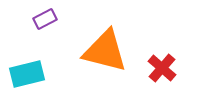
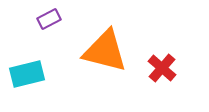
purple rectangle: moved 4 px right
